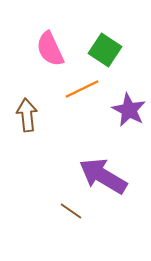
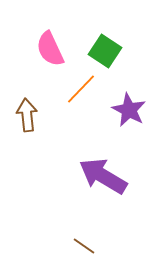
green square: moved 1 px down
orange line: moved 1 px left; rotated 20 degrees counterclockwise
brown line: moved 13 px right, 35 px down
